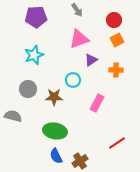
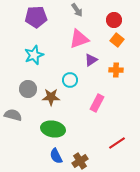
orange square: rotated 24 degrees counterclockwise
cyan circle: moved 3 px left
brown star: moved 3 px left
gray semicircle: moved 1 px up
green ellipse: moved 2 px left, 2 px up
